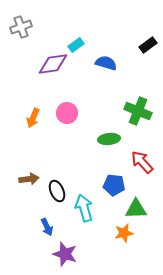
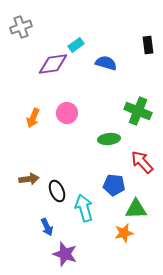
black rectangle: rotated 60 degrees counterclockwise
